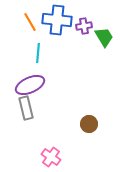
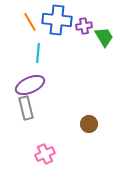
pink cross: moved 6 px left, 3 px up; rotated 30 degrees clockwise
